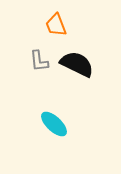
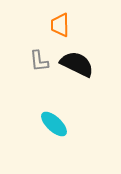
orange trapezoid: moved 4 px right; rotated 20 degrees clockwise
